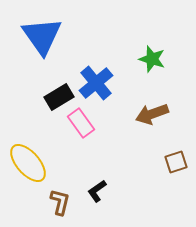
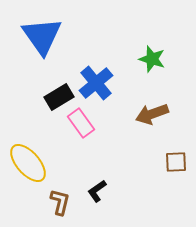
brown square: rotated 15 degrees clockwise
